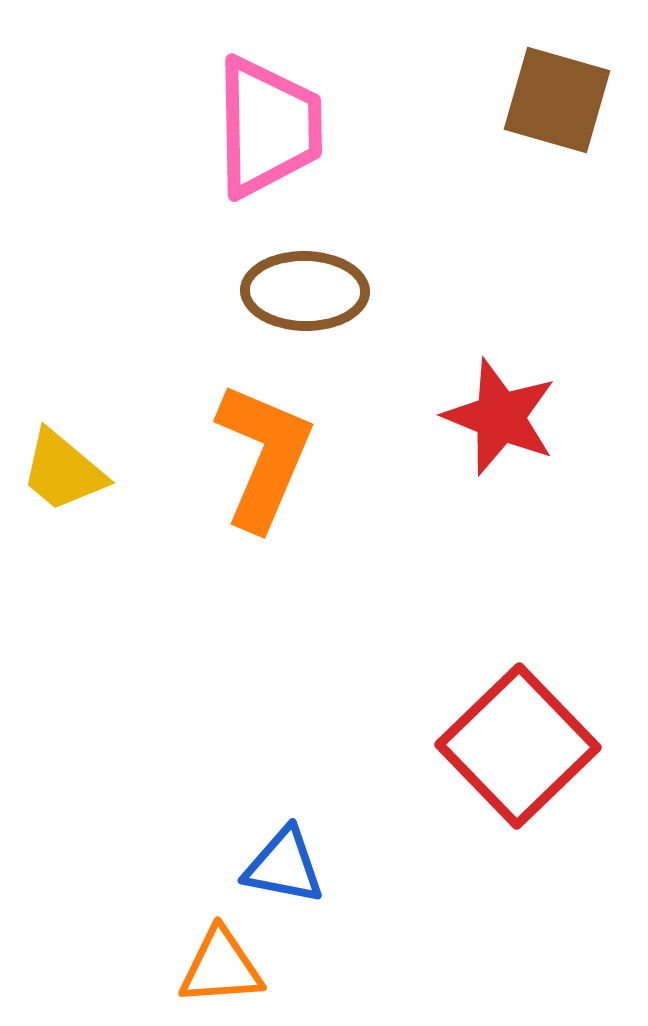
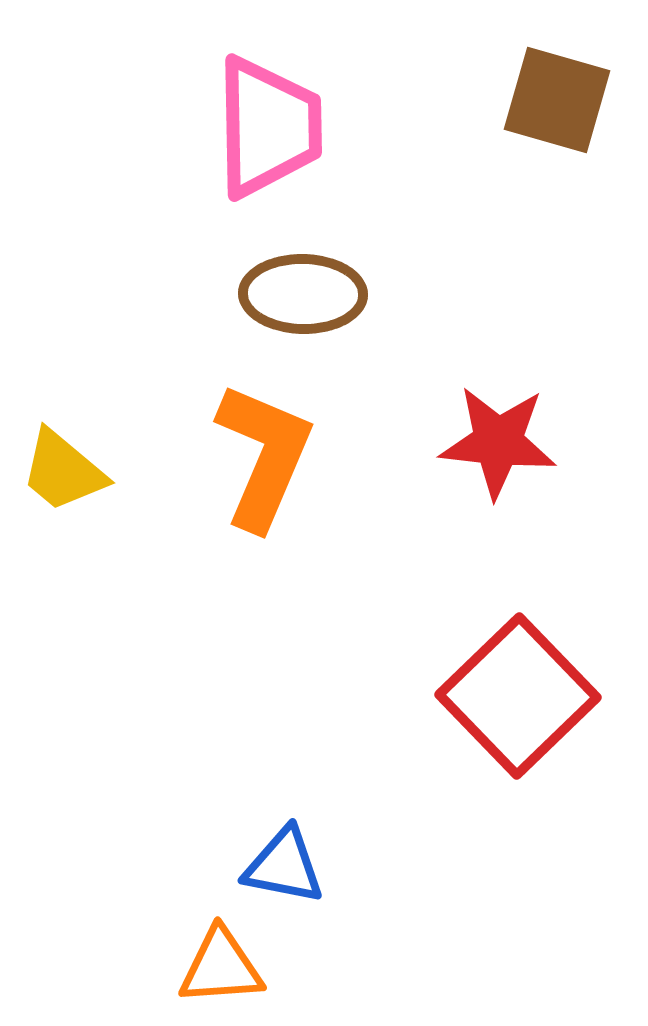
brown ellipse: moved 2 px left, 3 px down
red star: moved 2 px left, 25 px down; rotated 16 degrees counterclockwise
red square: moved 50 px up
